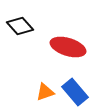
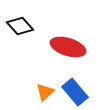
orange triangle: rotated 24 degrees counterclockwise
